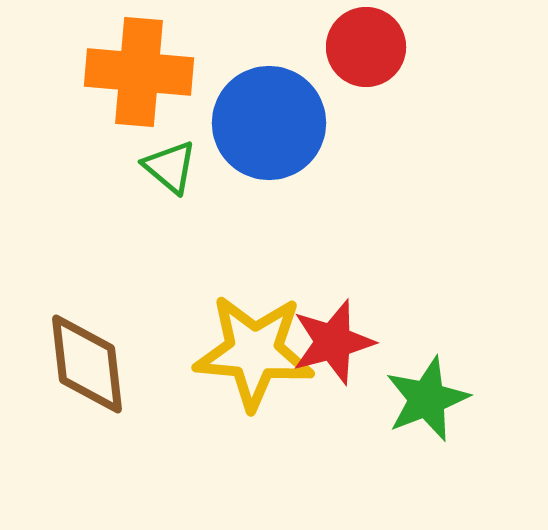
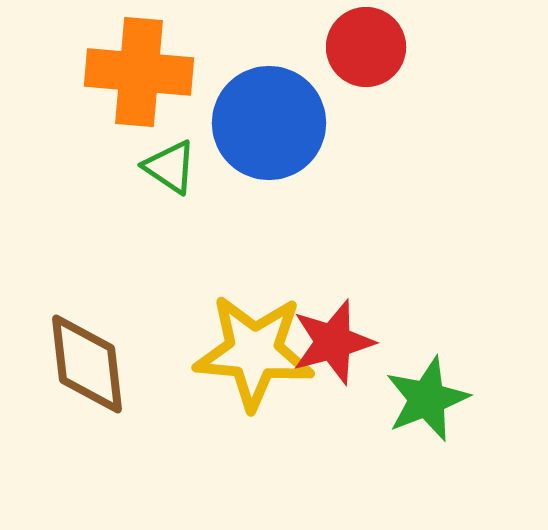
green triangle: rotated 6 degrees counterclockwise
